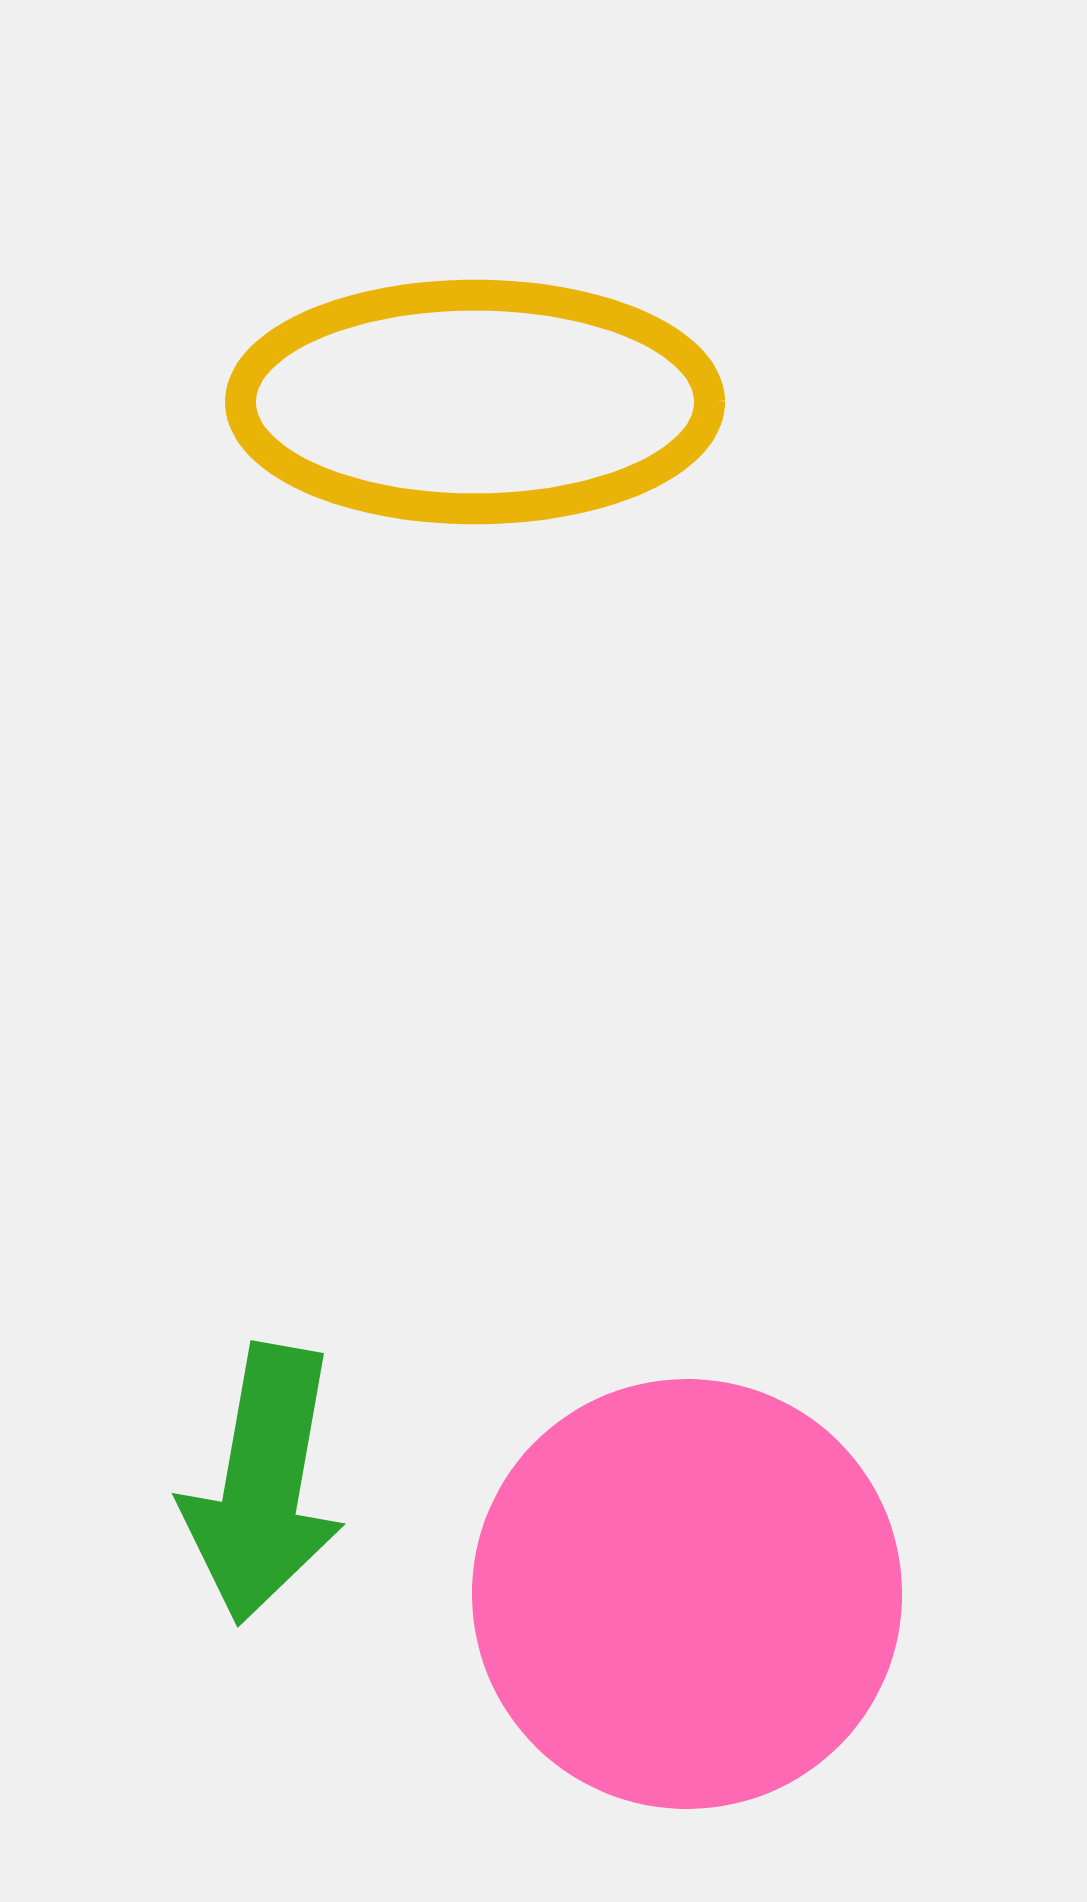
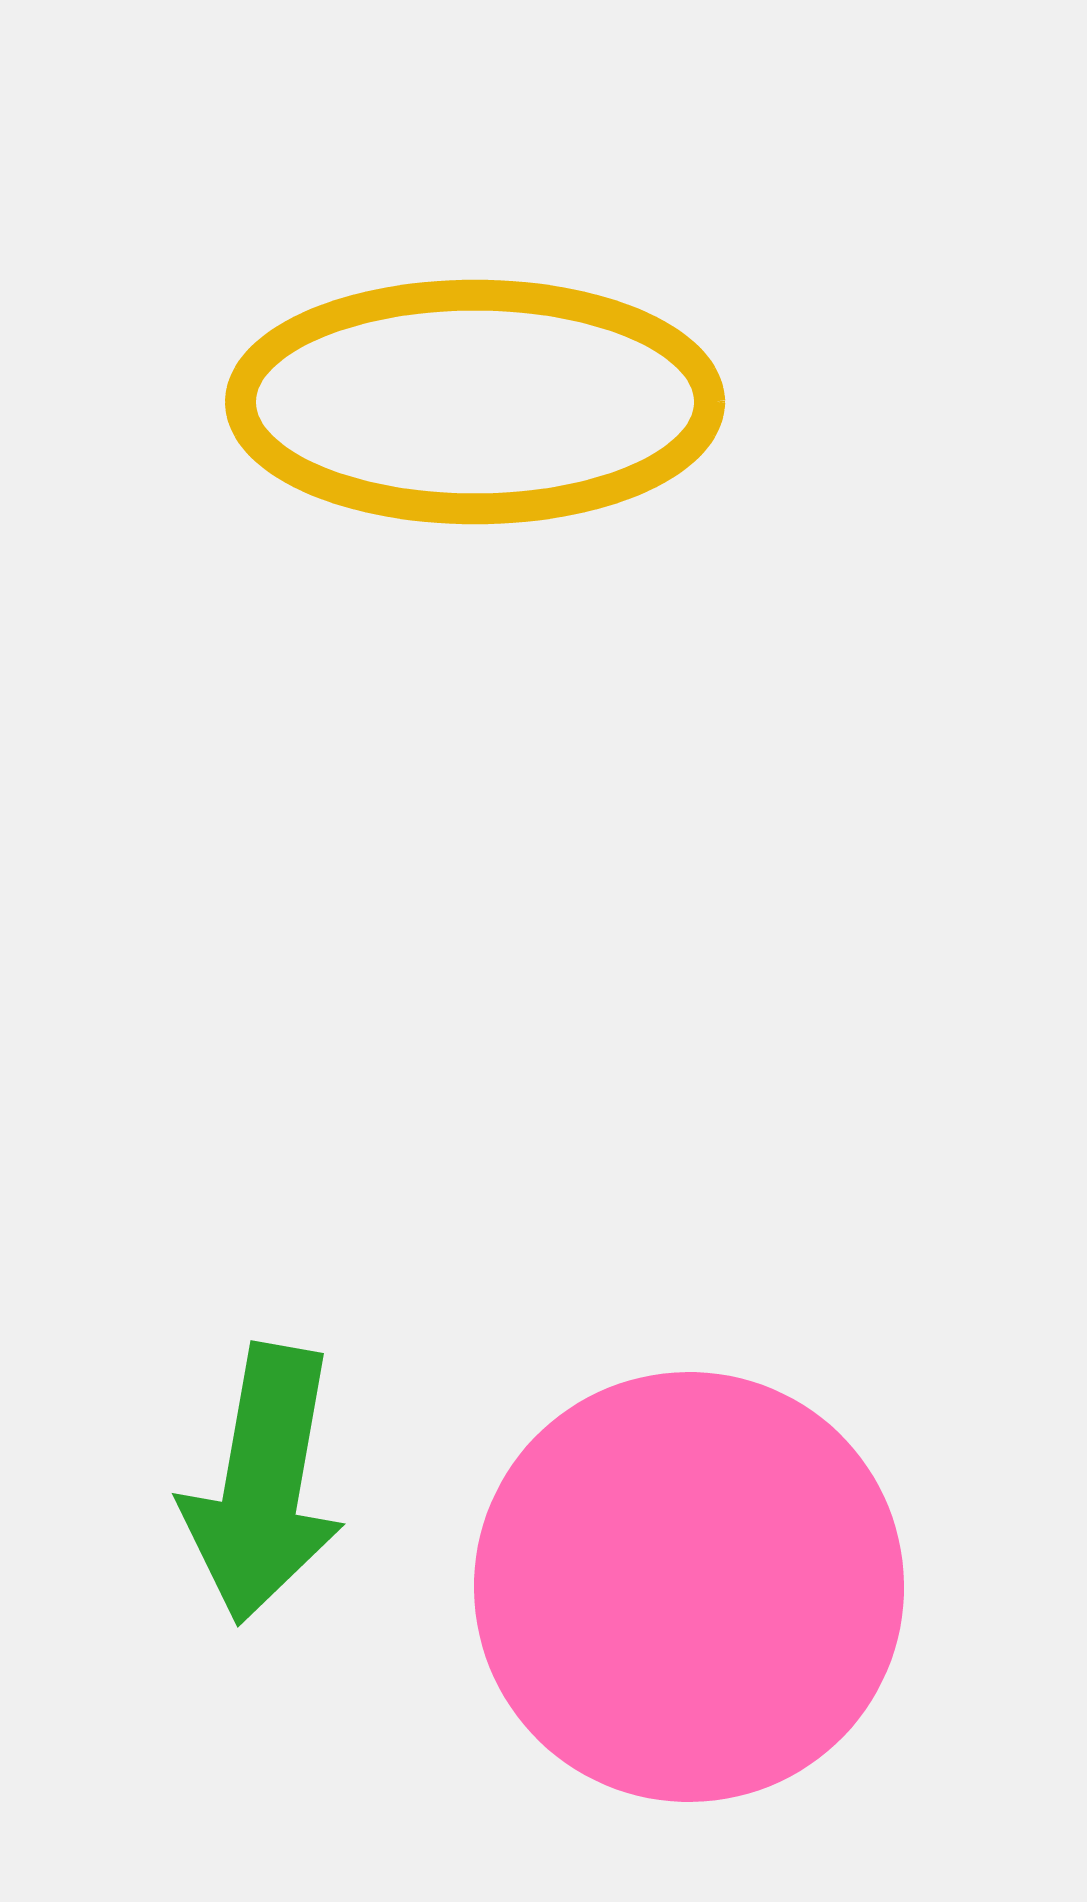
pink circle: moved 2 px right, 7 px up
